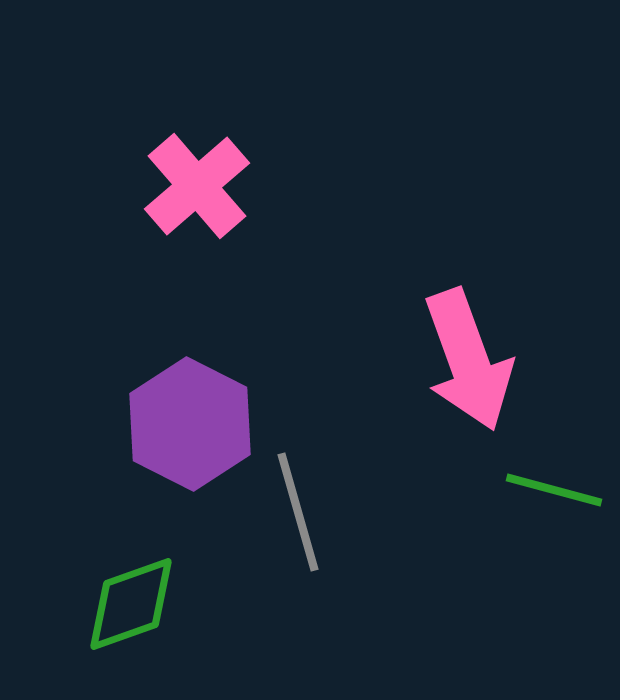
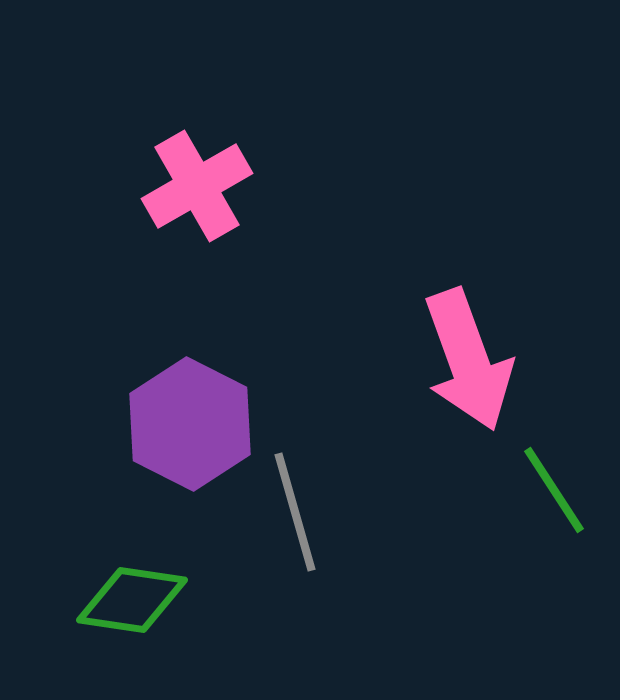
pink cross: rotated 11 degrees clockwise
green line: rotated 42 degrees clockwise
gray line: moved 3 px left
green diamond: moved 1 px right, 4 px up; rotated 28 degrees clockwise
